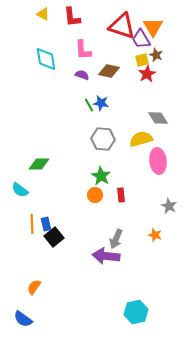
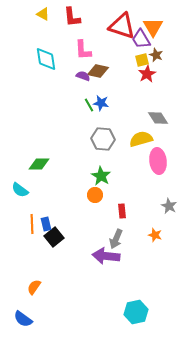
brown diamond: moved 11 px left
purple semicircle: moved 1 px right, 1 px down
red rectangle: moved 1 px right, 16 px down
